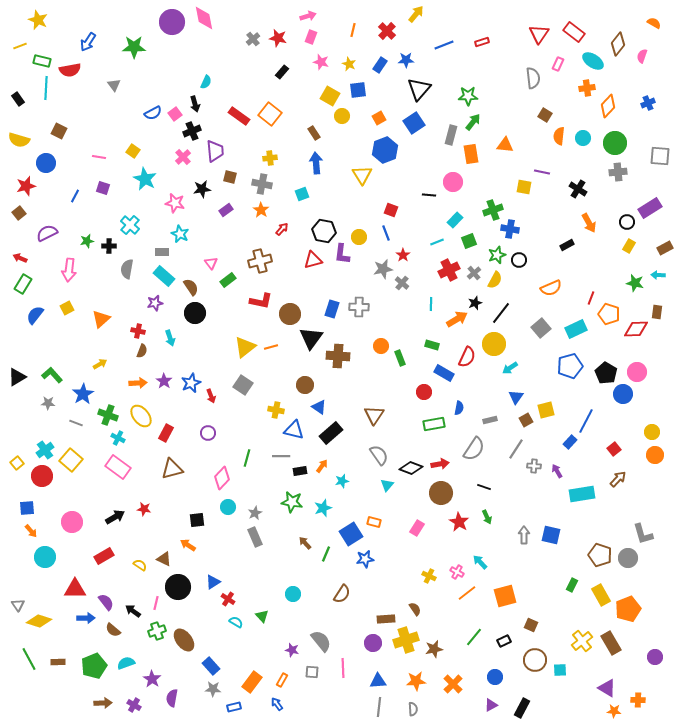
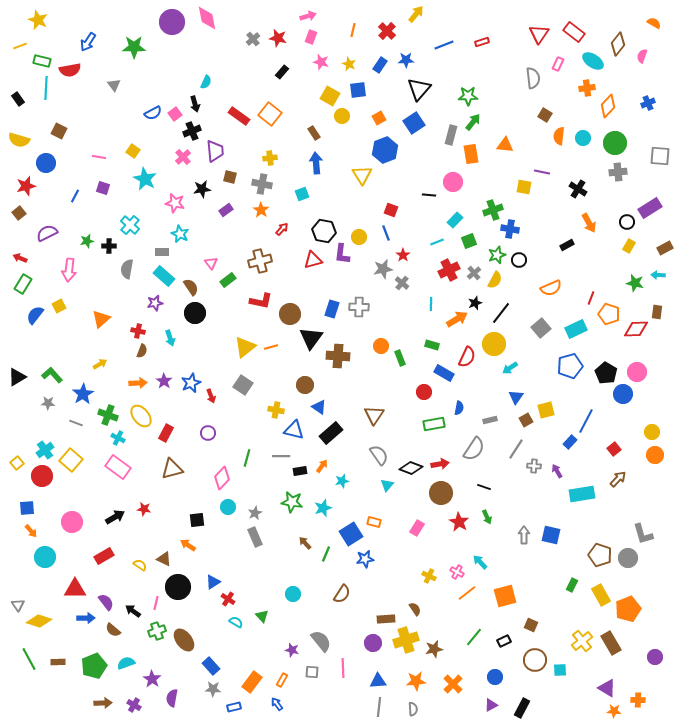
pink diamond at (204, 18): moved 3 px right
yellow square at (67, 308): moved 8 px left, 2 px up
